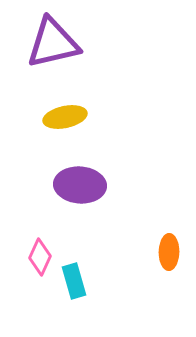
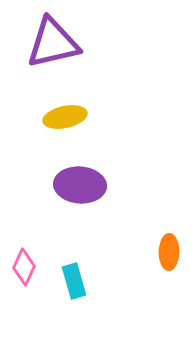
pink diamond: moved 16 px left, 10 px down
